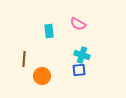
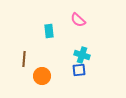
pink semicircle: moved 4 px up; rotated 14 degrees clockwise
